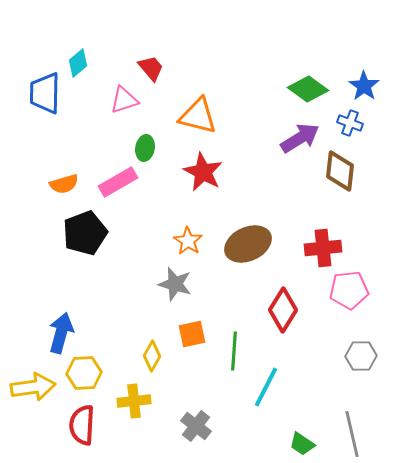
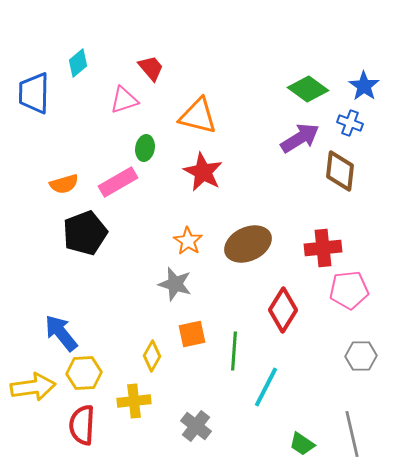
blue trapezoid: moved 11 px left
blue arrow: rotated 54 degrees counterclockwise
